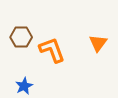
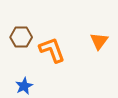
orange triangle: moved 1 px right, 2 px up
